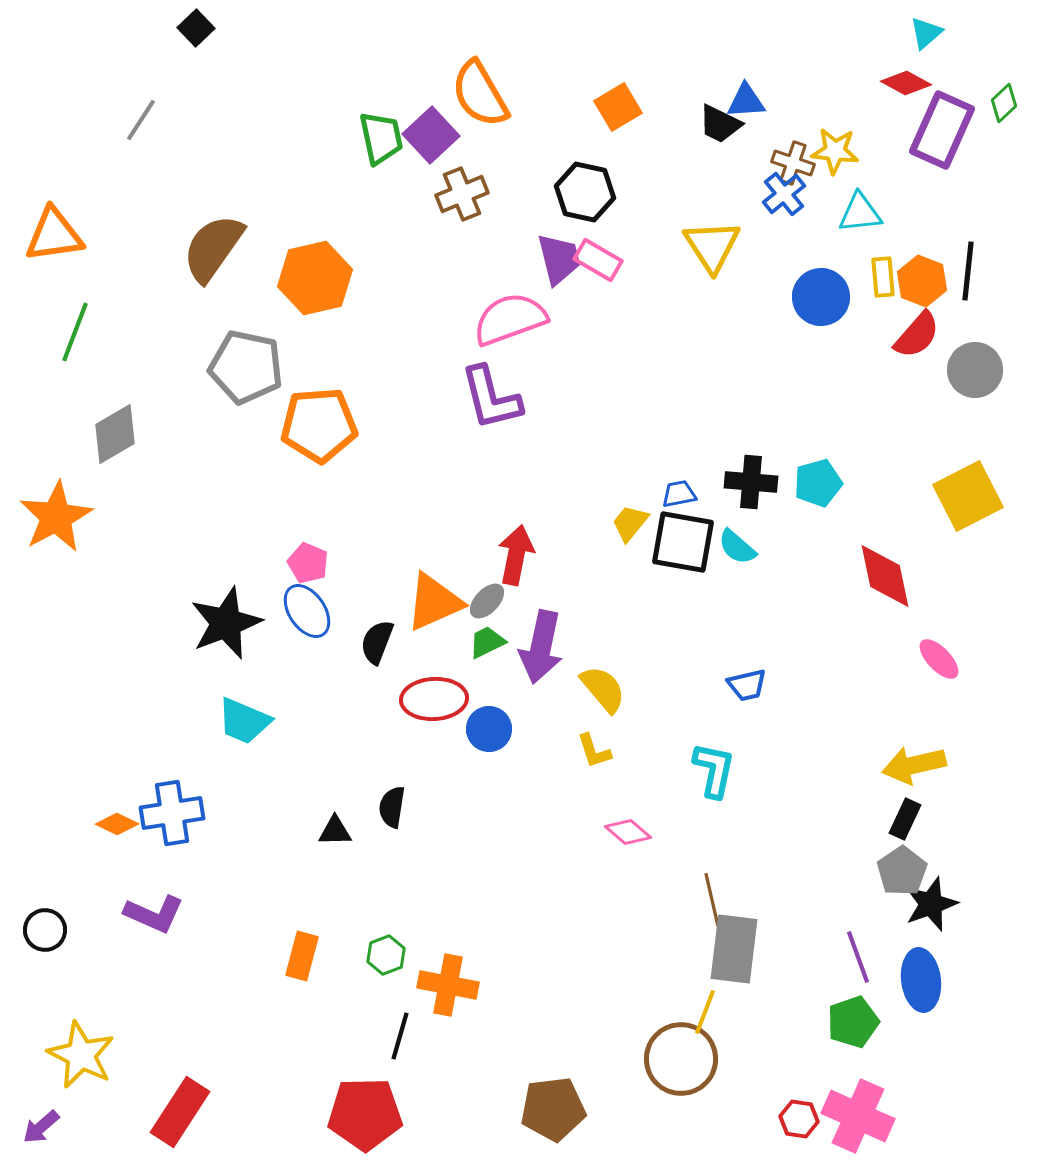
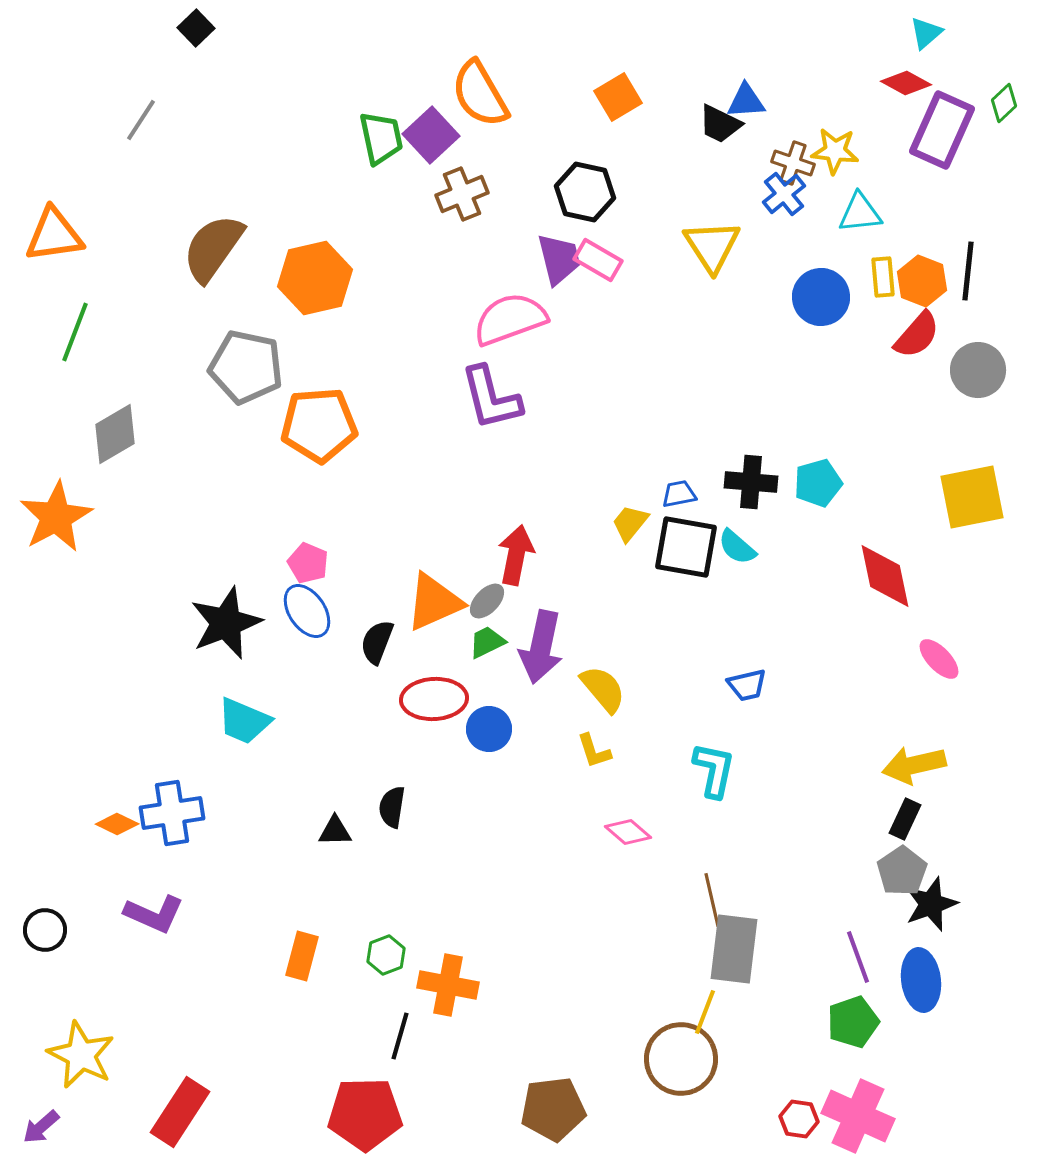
orange square at (618, 107): moved 10 px up
gray circle at (975, 370): moved 3 px right
yellow square at (968, 496): moved 4 px right, 1 px down; rotated 16 degrees clockwise
black square at (683, 542): moved 3 px right, 5 px down
